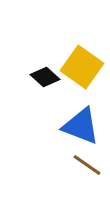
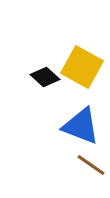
yellow square: rotated 6 degrees counterclockwise
brown line: moved 4 px right
